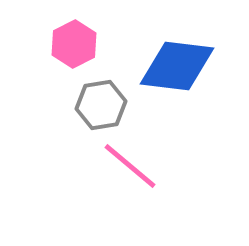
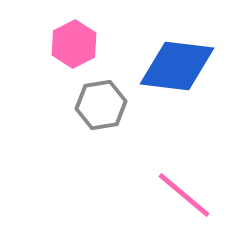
pink line: moved 54 px right, 29 px down
